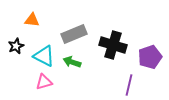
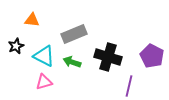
black cross: moved 5 px left, 12 px down
purple pentagon: moved 2 px right, 1 px up; rotated 25 degrees counterclockwise
purple line: moved 1 px down
